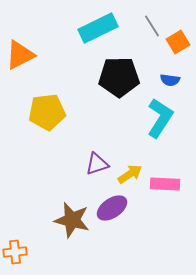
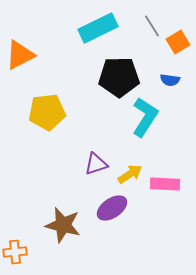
cyan L-shape: moved 15 px left, 1 px up
purple triangle: moved 1 px left
brown star: moved 9 px left, 5 px down
